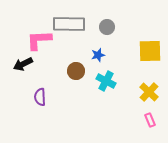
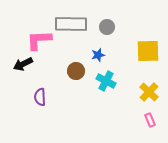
gray rectangle: moved 2 px right
yellow square: moved 2 px left
